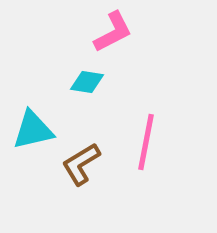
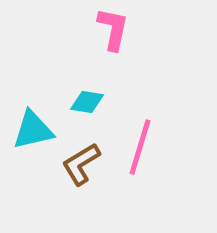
pink L-shape: moved 3 px up; rotated 51 degrees counterclockwise
cyan diamond: moved 20 px down
pink line: moved 6 px left, 5 px down; rotated 6 degrees clockwise
